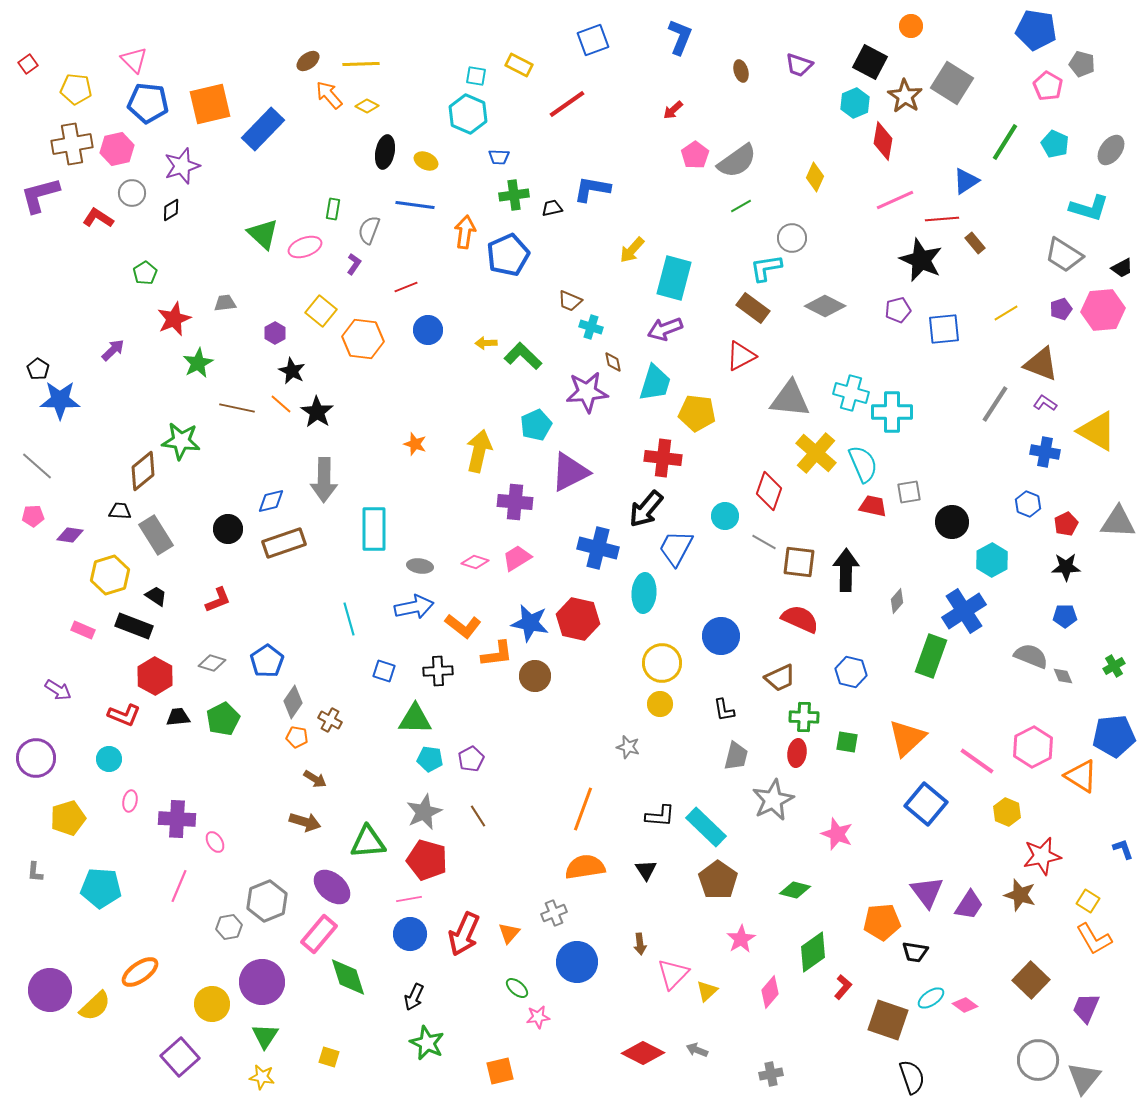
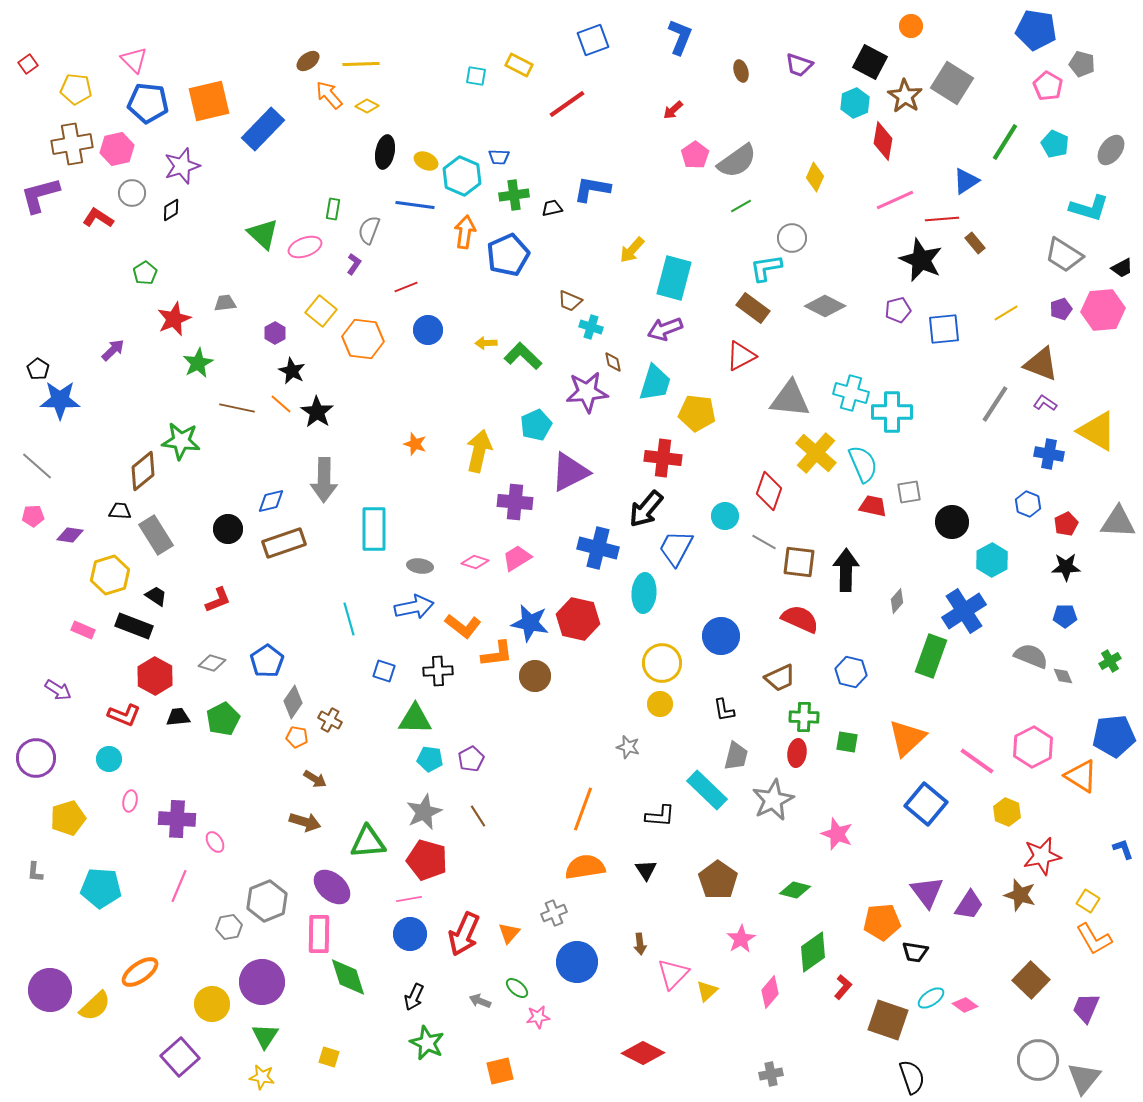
orange square at (210, 104): moved 1 px left, 3 px up
cyan hexagon at (468, 114): moved 6 px left, 62 px down
blue cross at (1045, 452): moved 4 px right, 2 px down
green cross at (1114, 666): moved 4 px left, 5 px up
cyan rectangle at (706, 827): moved 1 px right, 37 px up
pink rectangle at (319, 934): rotated 39 degrees counterclockwise
gray arrow at (697, 1050): moved 217 px left, 49 px up
